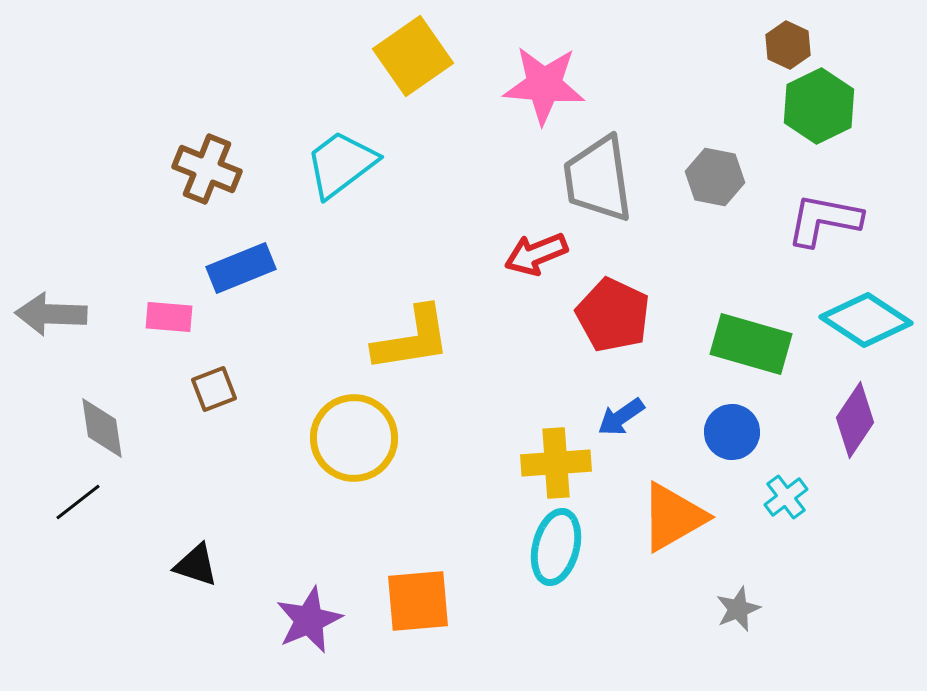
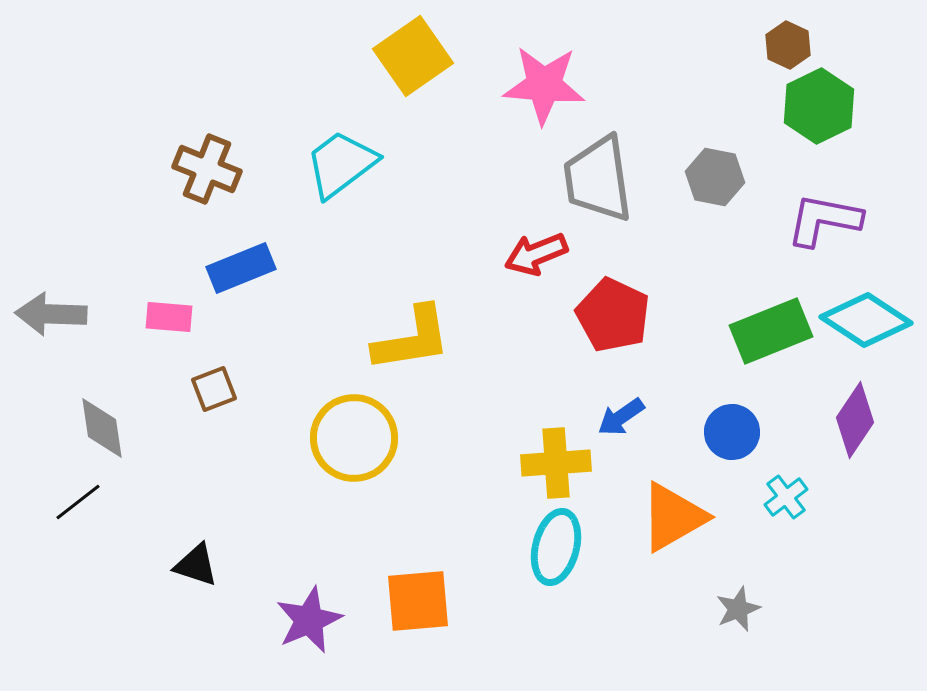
green rectangle: moved 20 px right, 13 px up; rotated 38 degrees counterclockwise
